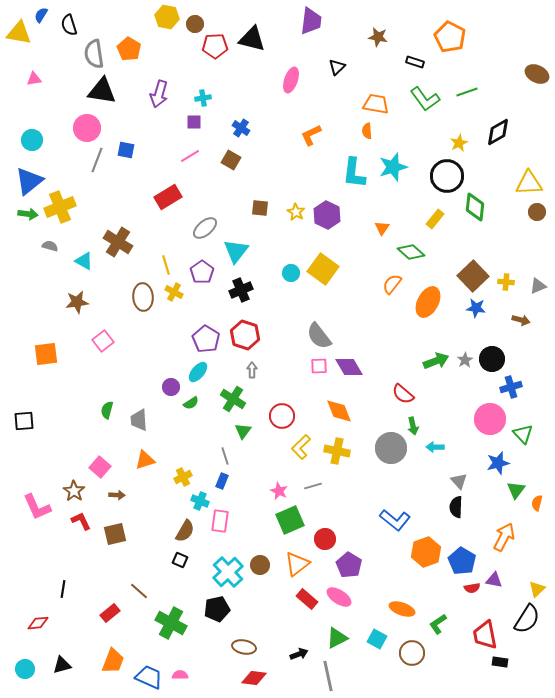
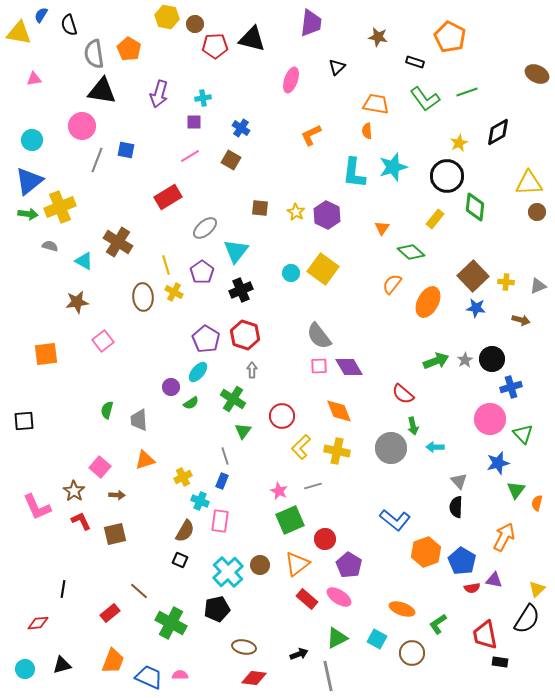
purple trapezoid at (311, 21): moved 2 px down
pink circle at (87, 128): moved 5 px left, 2 px up
